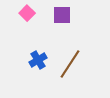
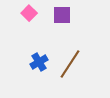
pink square: moved 2 px right
blue cross: moved 1 px right, 2 px down
